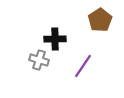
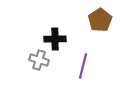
purple line: rotated 20 degrees counterclockwise
